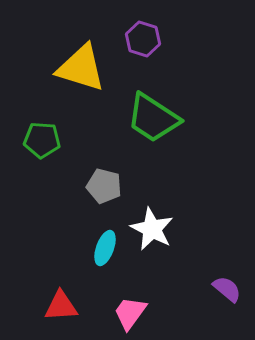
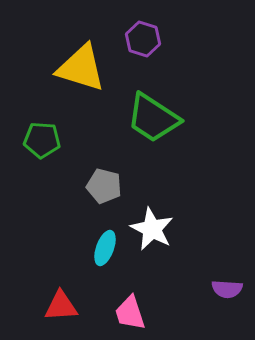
purple semicircle: rotated 144 degrees clockwise
pink trapezoid: rotated 54 degrees counterclockwise
